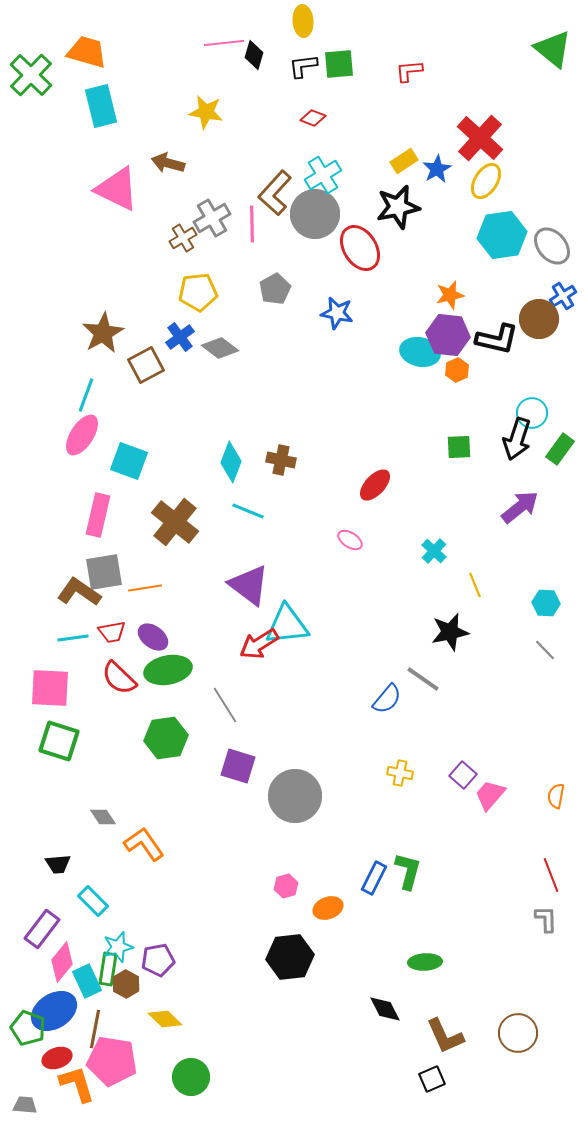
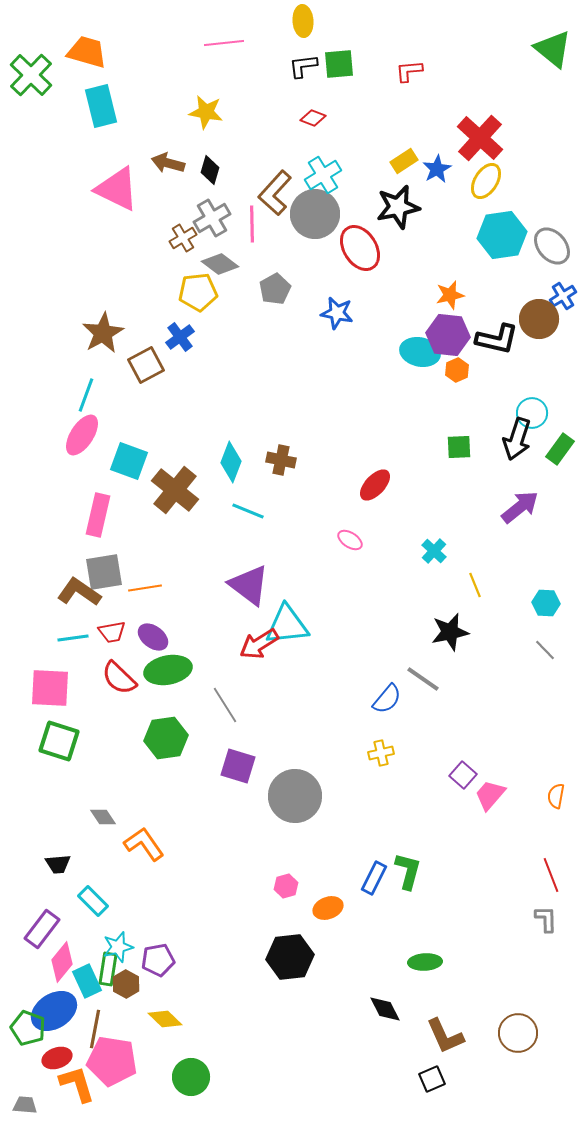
black diamond at (254, 55): moved 44 px left, 115 px down
gray diamond at (220, 348): moved 84 px up
brown cross at (175, 522): moved 32 px up
yellow cross at (400, 773): moved 19 px left, 20 px up; rotated 25 degrees counterclockwise
